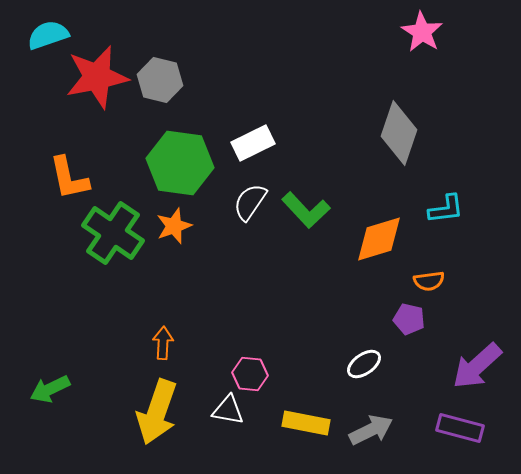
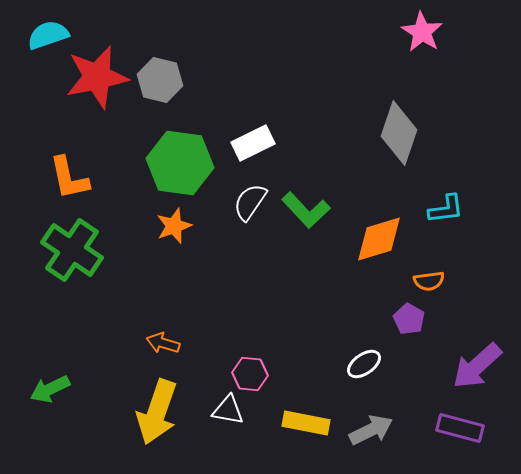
green cross: moved 41 px left, 17 px down
purple pentagon: rotated 16 degrees clockwise
orange arrow: rotated 76 degrees counterclockwise
